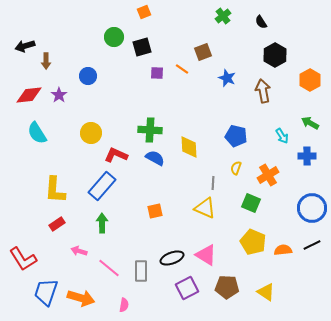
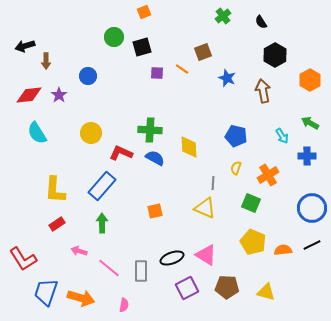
red L-shape at (116, 155): moved 5 px right, 2 px up
yellow triangle at (266, 292): rotated 18 degrees counterclockwise
